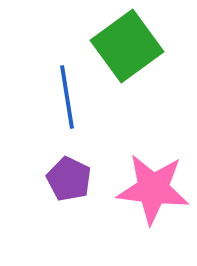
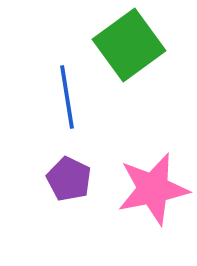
green square: moved 2 px right, 1 px up
pink star: rotated 18 degrees counterclockwise
